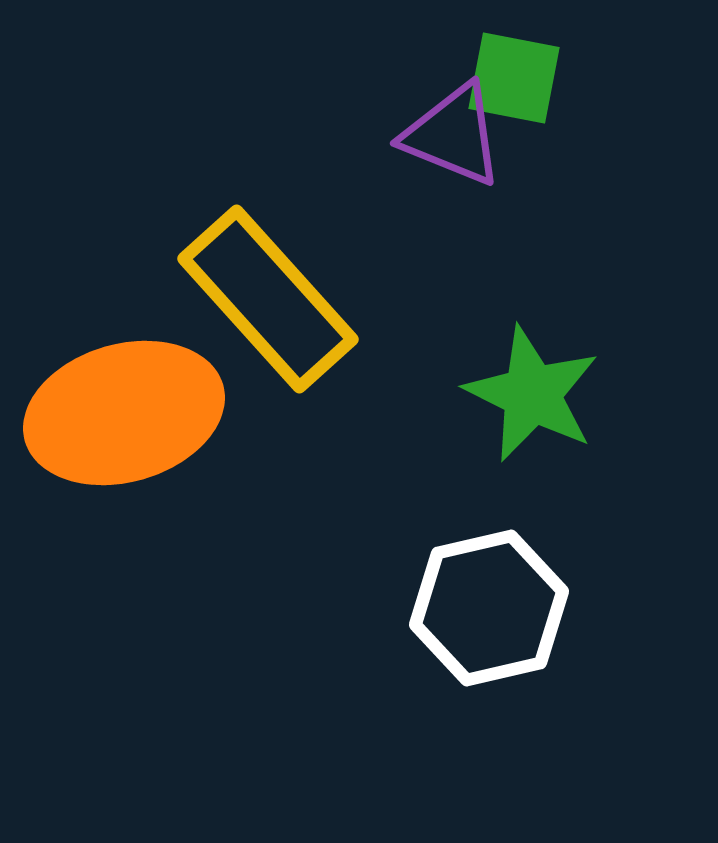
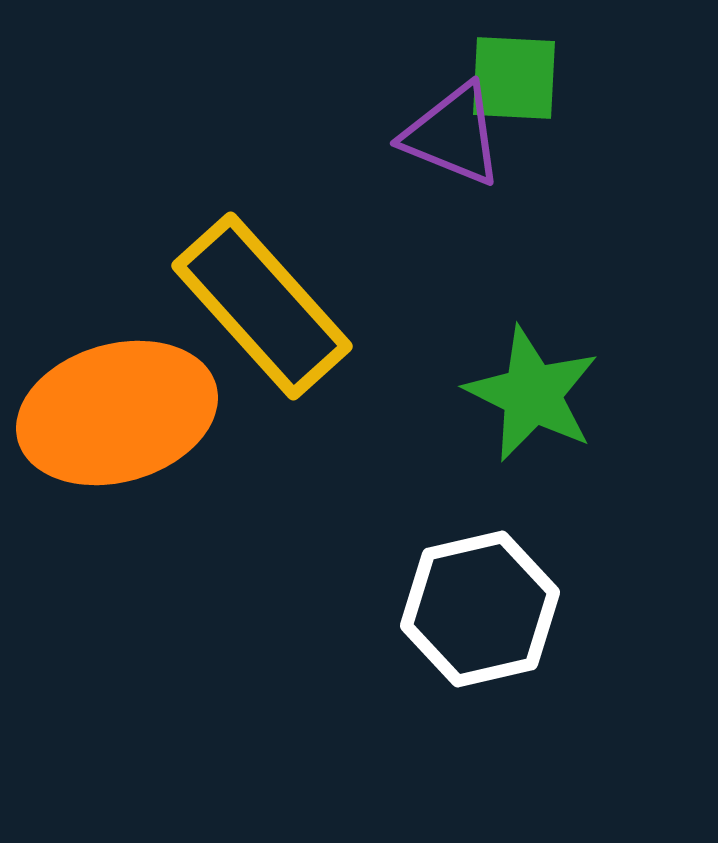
green square: rotated 8 degrees counterclockwise
yellow rectangle: moved 6 px left, 7 px down
orange ellipse: moved 7 px left
white hexagon: moved 9 px left, 1 px down
